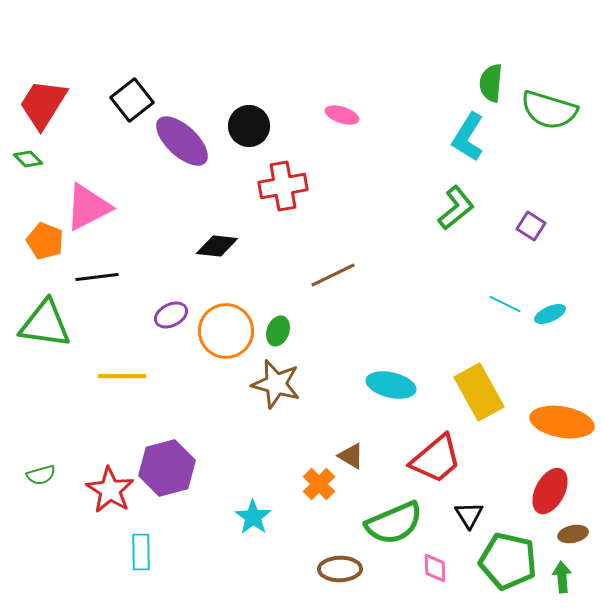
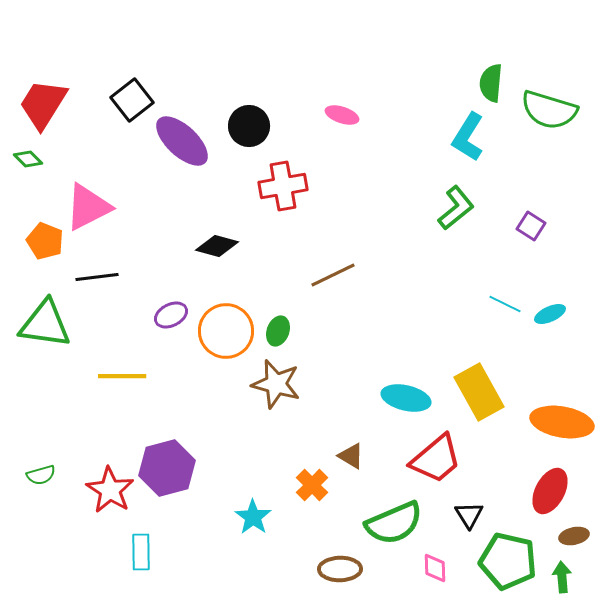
black diamond at (217, 246): rotated 9 degrees clockwise
cyan ellipse at (391, 385): moved 15 px right, 13 px down
orange cross at (319, 484): moved 7 px left, 1 px down
brown ellipse at (573, 534): moved 1 px right, 2 px down
